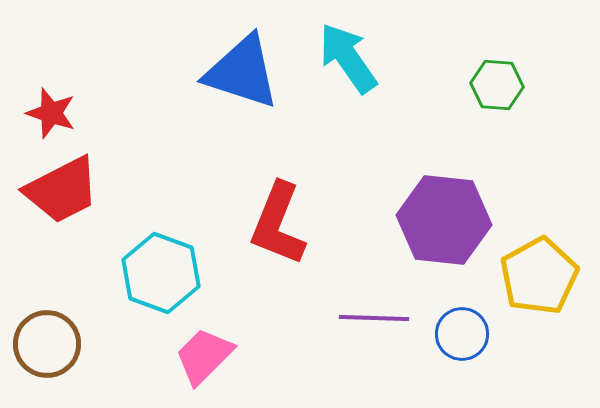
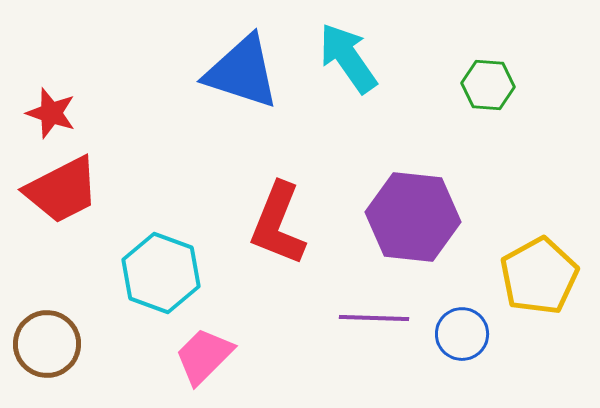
green hexagon: moved 9 px left
purple hexagon: moved 31 px left, 3 px up
